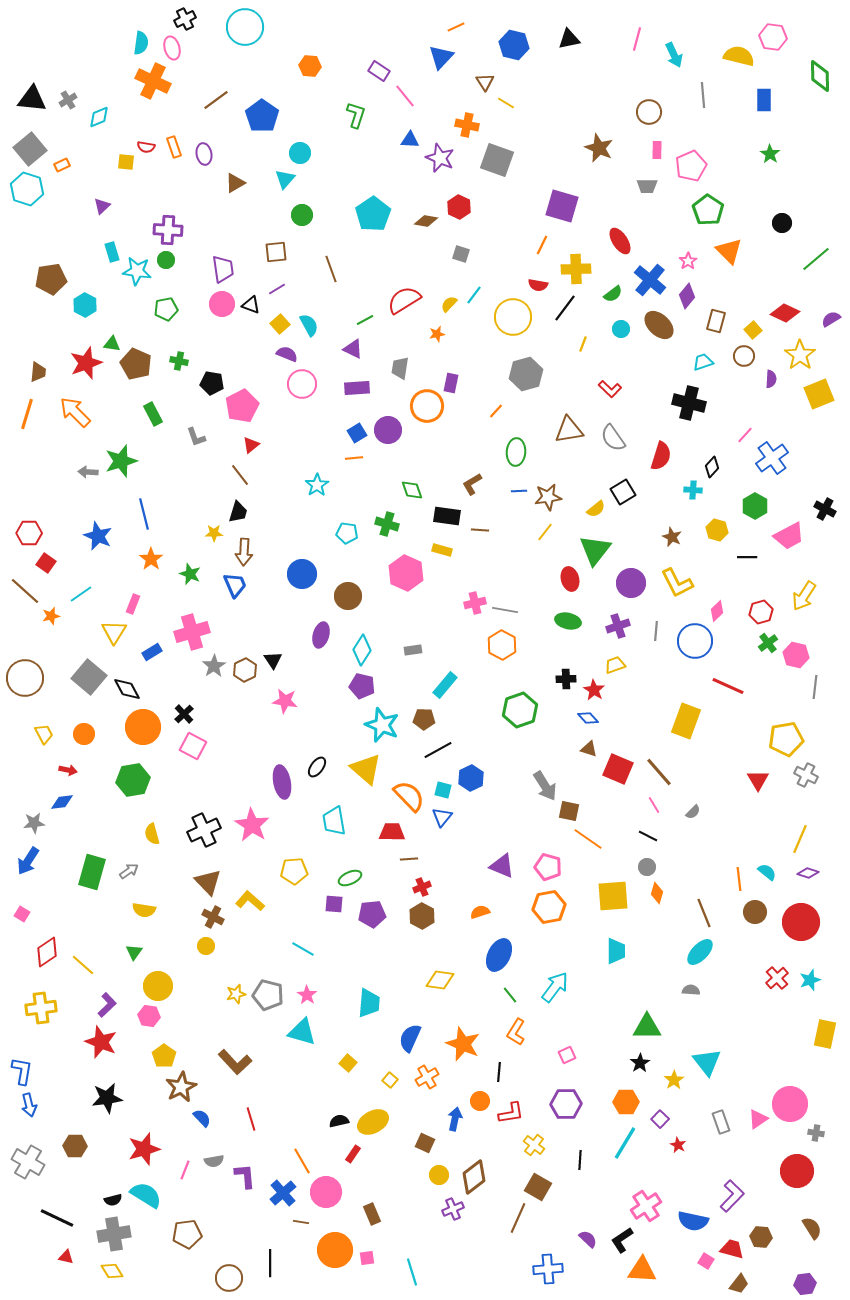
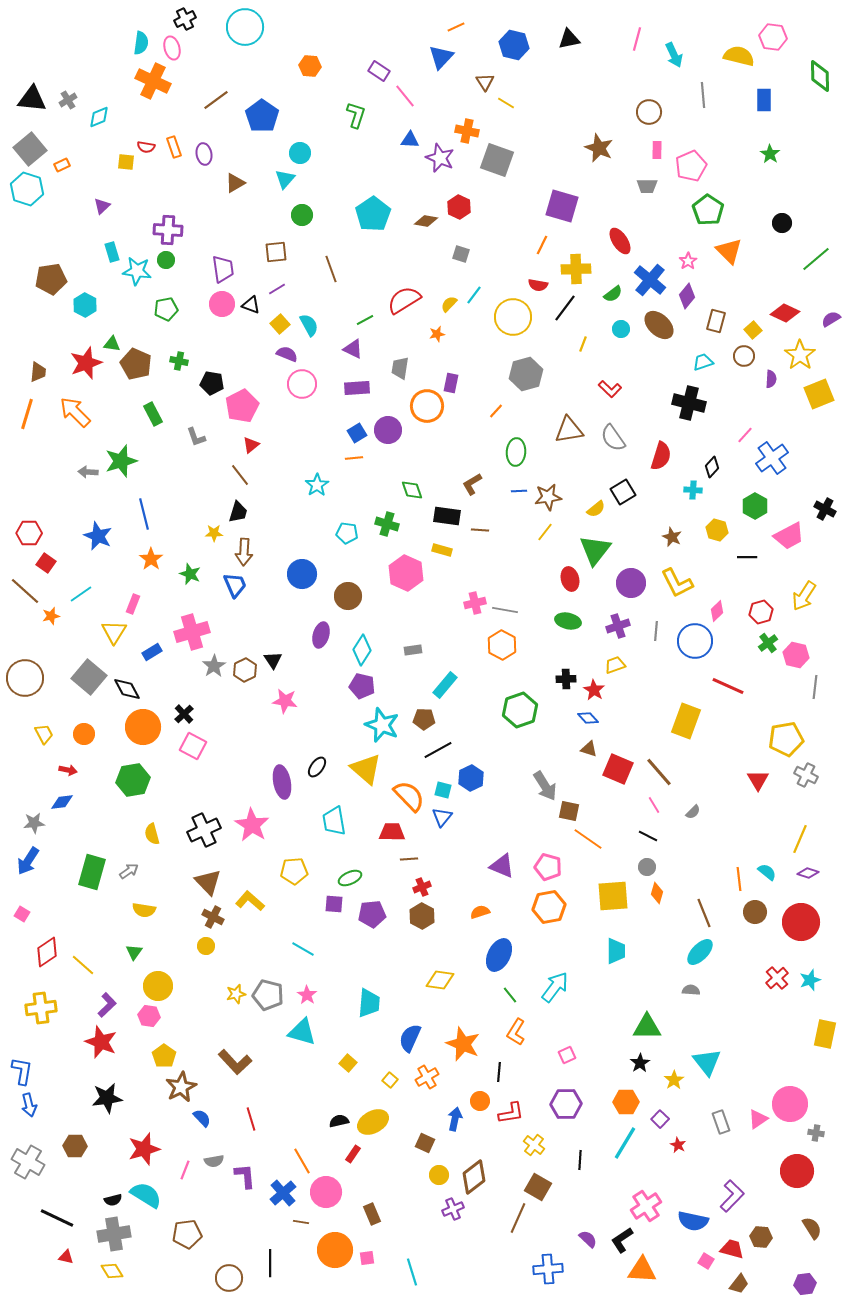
orange cross at (467, 125): moved 6 px down
